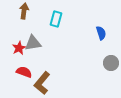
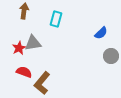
blue semicircle: rotated 64 degrees clockwise
gray circle: moved 7 px up
